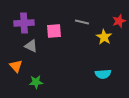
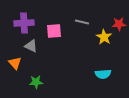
red star: moved 3 px down; rotated 16 degrees clockwise
orange triangle: moved 1 px left, 3 px up
